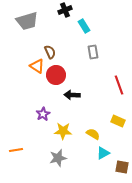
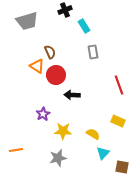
cyan triangle: rotated 16 degrees counterclockwise
